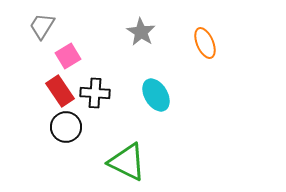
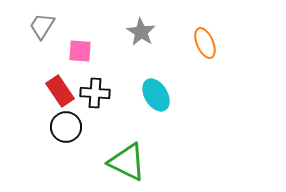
pink square: moved 12 px right, 5 px up; rotated 35 degrees clockwise
